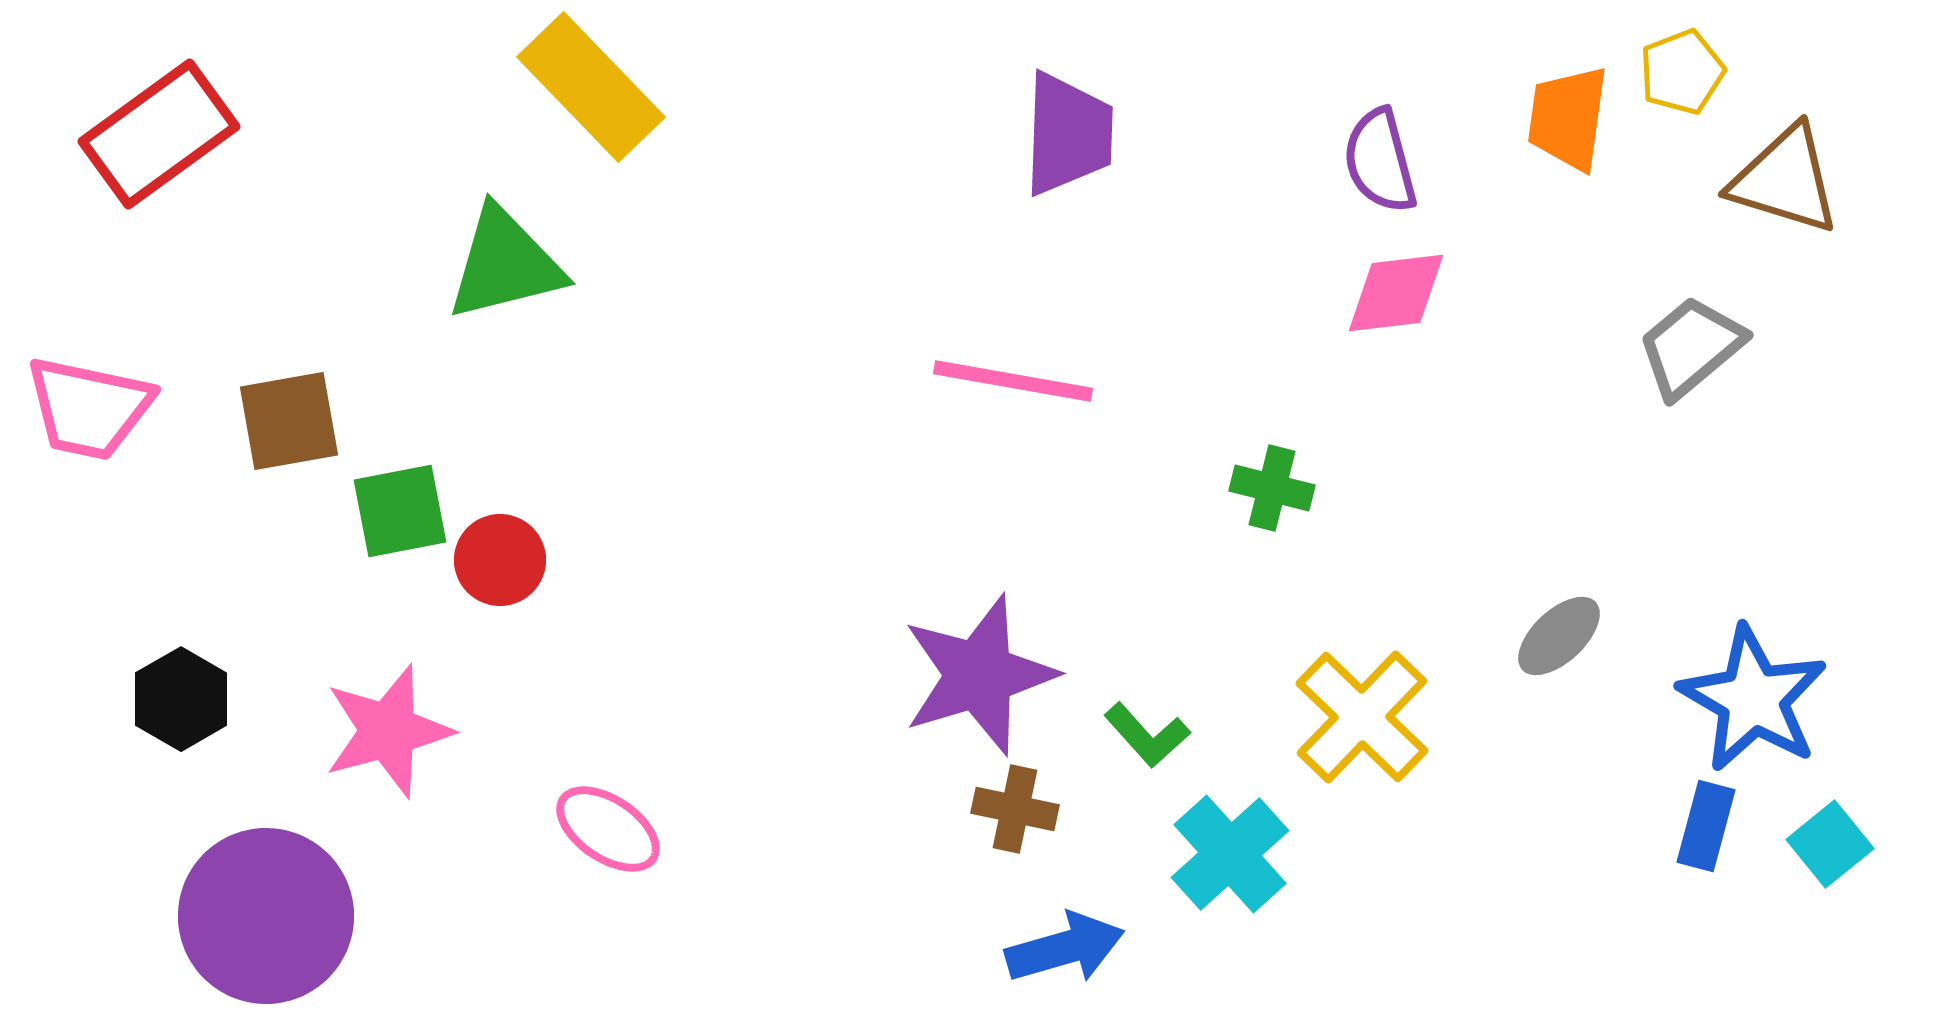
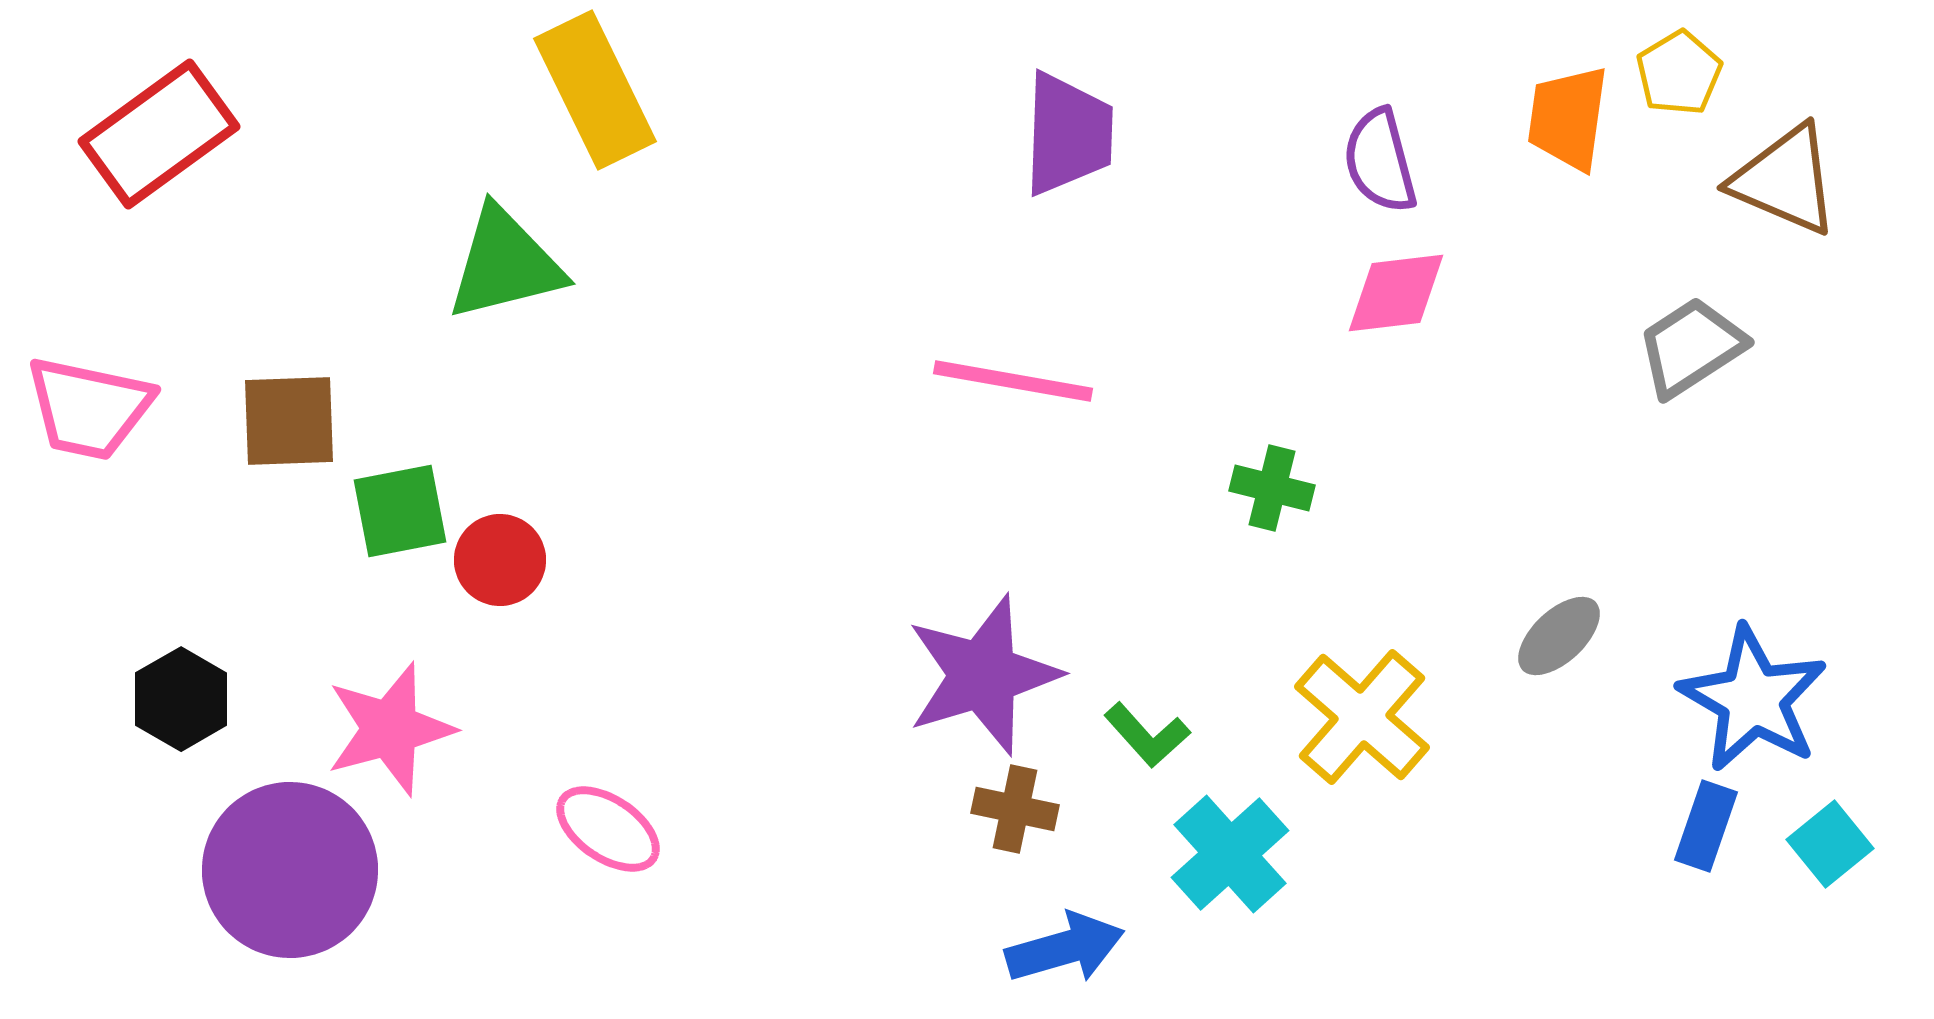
yellow pentagon: moved 3 px left, 1 px down; rotated 10 degrees counterclockwise
yellow rectangle: moved 4 px right, 3 px down; rotated 18 degrees clockwise
brown triangle: rotated 6 degrees clockwise
gray trapezoid: rotated 7 degrees clockwise
brown square: rotated 8 degrees clockwise
purple star: moved 4 px right
yellow cross: rotated 3 degrees counterclockwise
pink star: moved 2 px right, 2 px up
blue rectangle: rotated 4 degrees clockwise
purple circle: moved 24 px right, 46 px up
